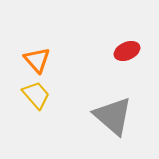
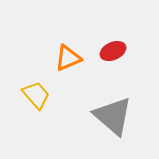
red ellipse: moved 14 px left
orange triangle: moved 31 px right, 2 px up; rotated 48 degrees clockwise
